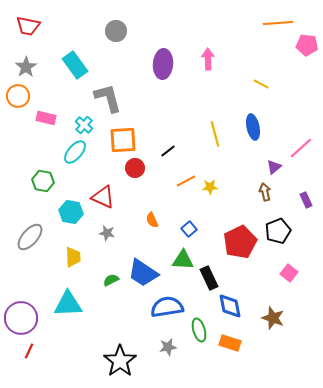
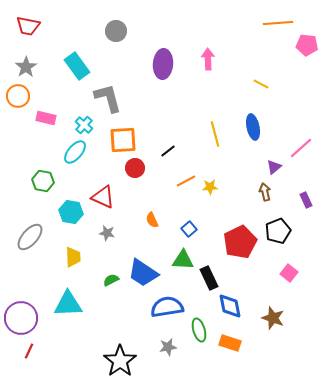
cyan rectangle at (75, 65): moved 2 px right, 1 px down
